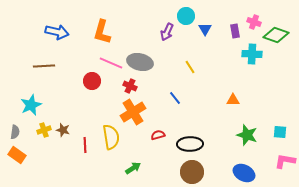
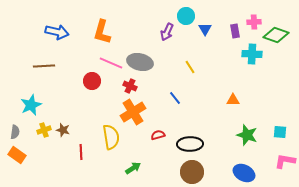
pink cross: rotated 24 degrees counterclockwise
red line: moved 4 px left, 7 px down
